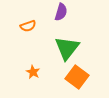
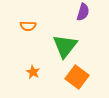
purple semicircle: moved 22 px right
orange semicircle: rotated 21 degrees clockwise
green triangle: moved 2 px left, 2 px up
